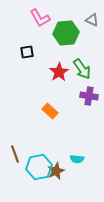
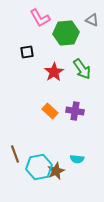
red star: moved 5 px left
purple cross: moved 14 px left, 15 px down
